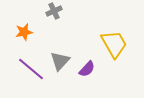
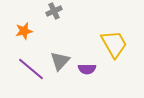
orange star: moved 1 px up
purple semicircle: rotated 48 degrees clockwise
